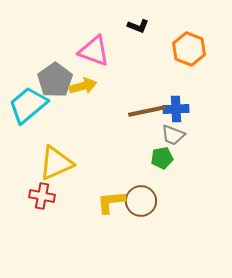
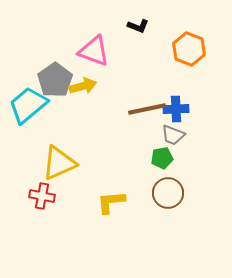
brown line: moved 2 px up
yellow triangle: moved 3 px right
brown circle: moved 27 px right, 8 px up
